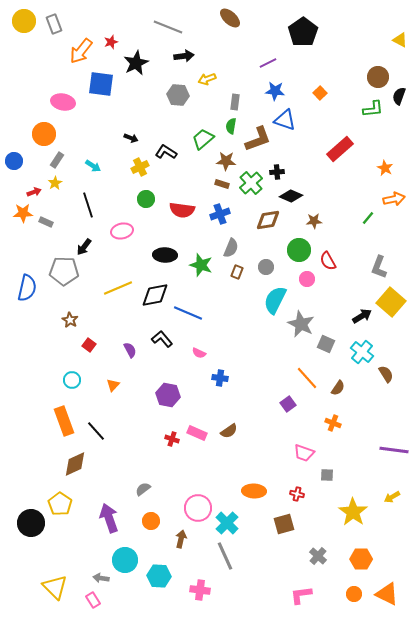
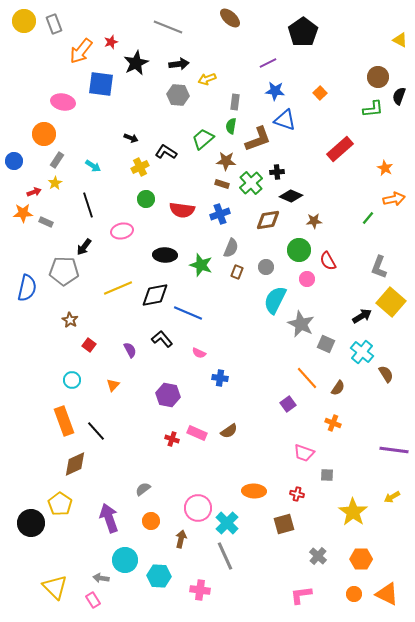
black arrow at (184, 56): moved 5 px left, 8 px down
